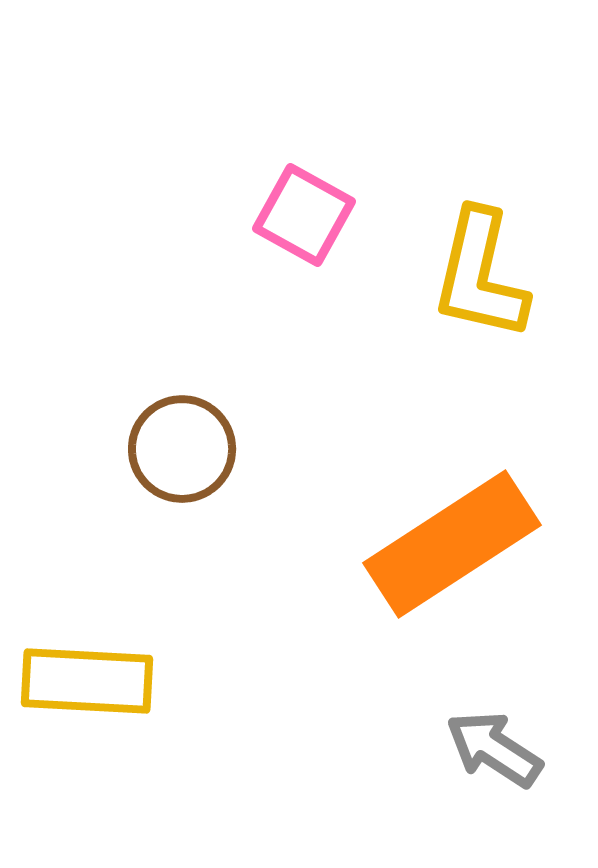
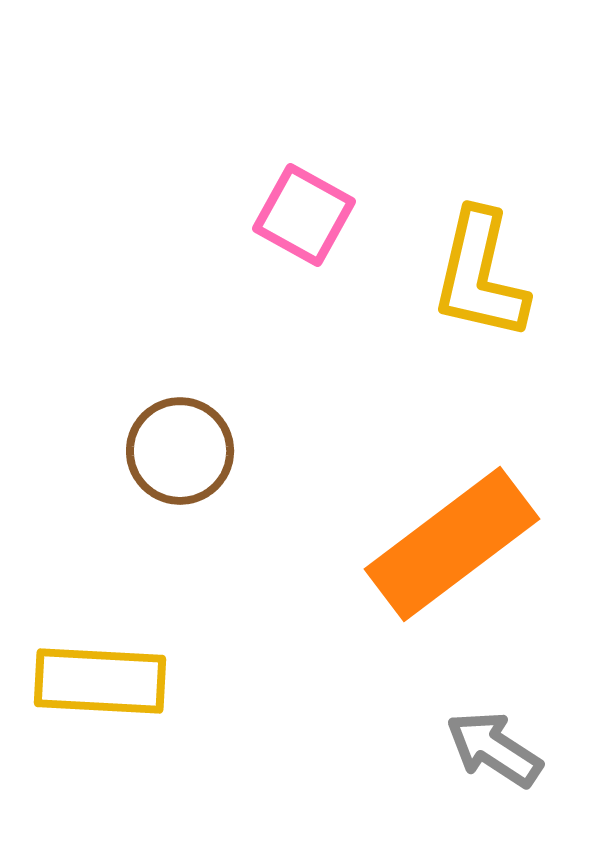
brown circle: moved 2 px left, 2 px down
orange rectangle: rotated 4 degrees counterclockwise
yellow rectangle: moved 13 px right
